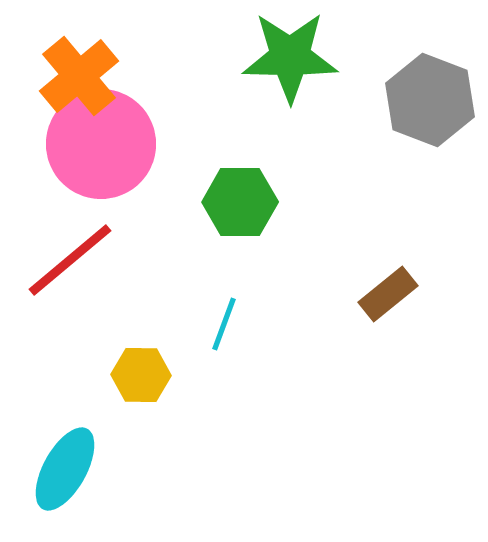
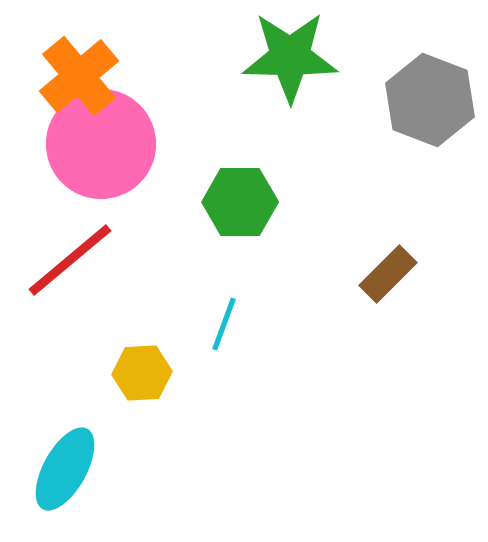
brown rectangle: moved 20 px up; rotated 6 degrees counterclockwise
yellow hexagon: moved 1 px right, 2 px up; rotated 4 degrees counterclockwise
